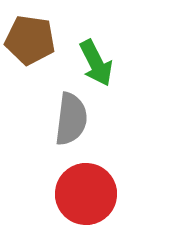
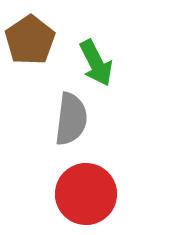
brown pentagon: rotated 30 degrees clockwise
